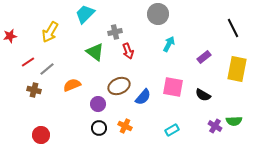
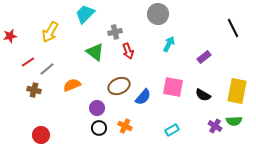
yellow rectangle: moved 22 px down
purple circle: moved 1 px left, 4 px down
